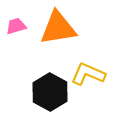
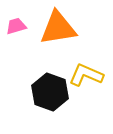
yellow L-shape: moved 2 px left, 1 px down
black hexagon: rotated 9 degrees counterclockwise
